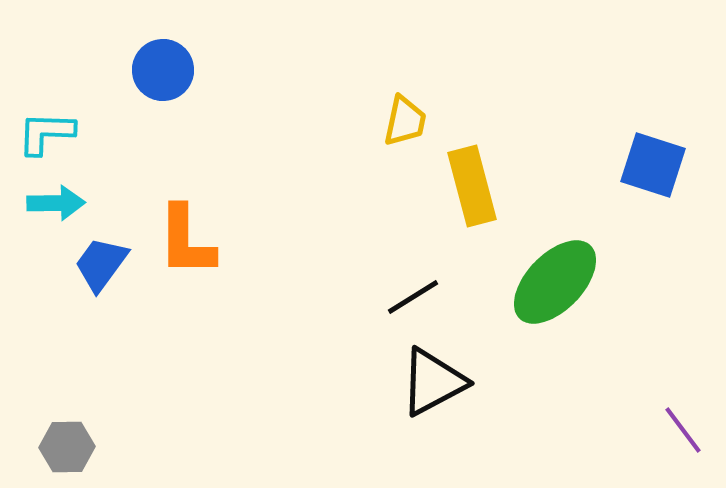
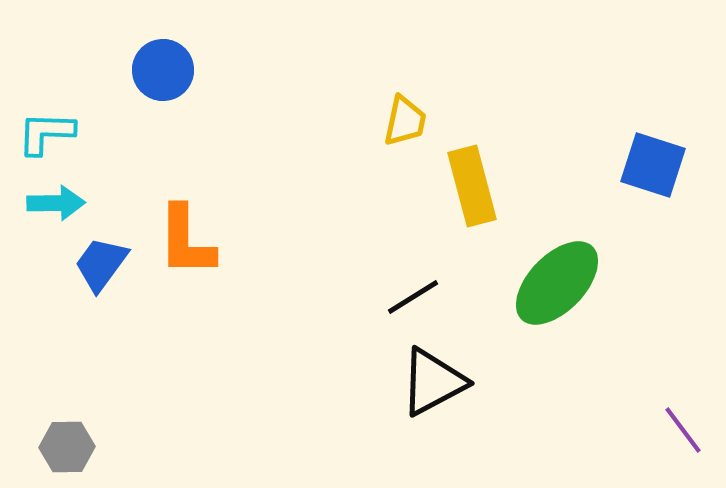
green ellipse: moved 2 px right, 1 px down
